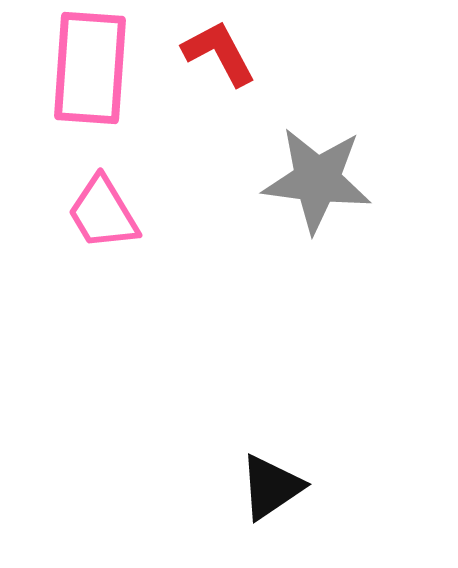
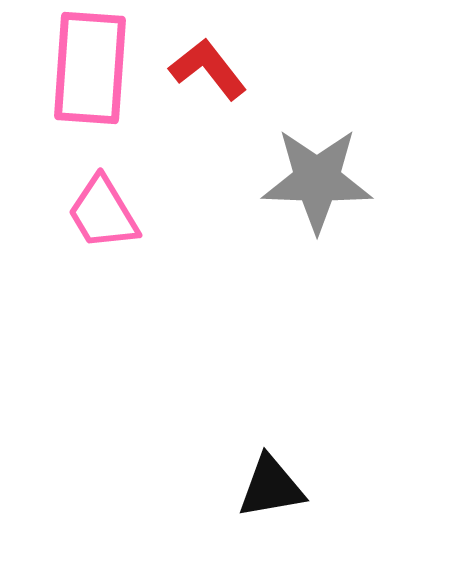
red L-shape: moved 11 px left, 16 px down; rotated 10 degrees counterclockwise
gray star: rotated 5 degrees counterclockwise
black triangle: rotated 24 degrees clockwise
